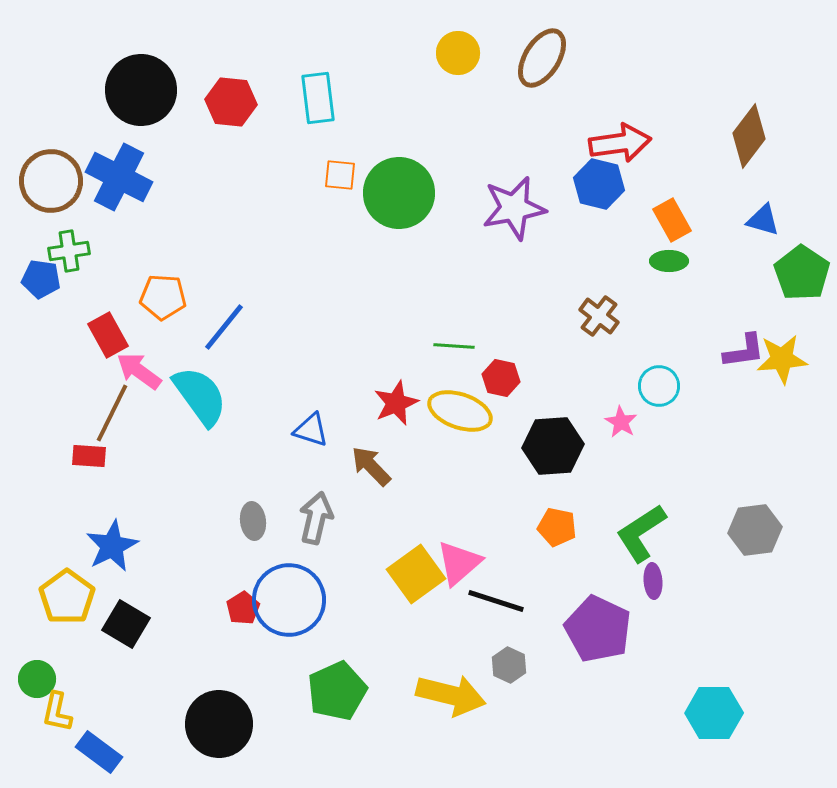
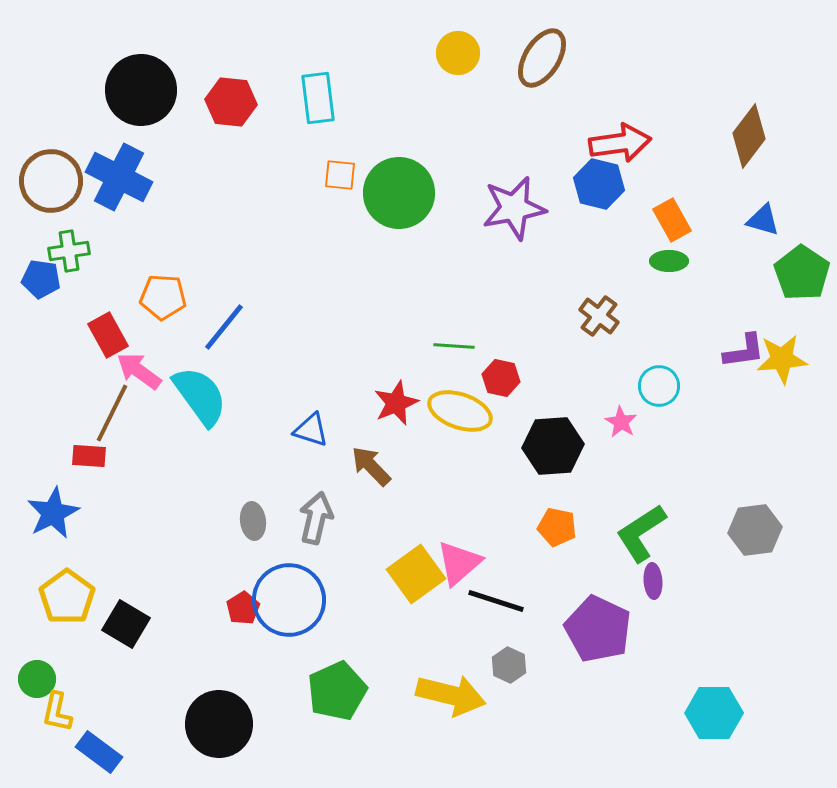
blue star at (112, 546): moved 59 px left, 33 px up
